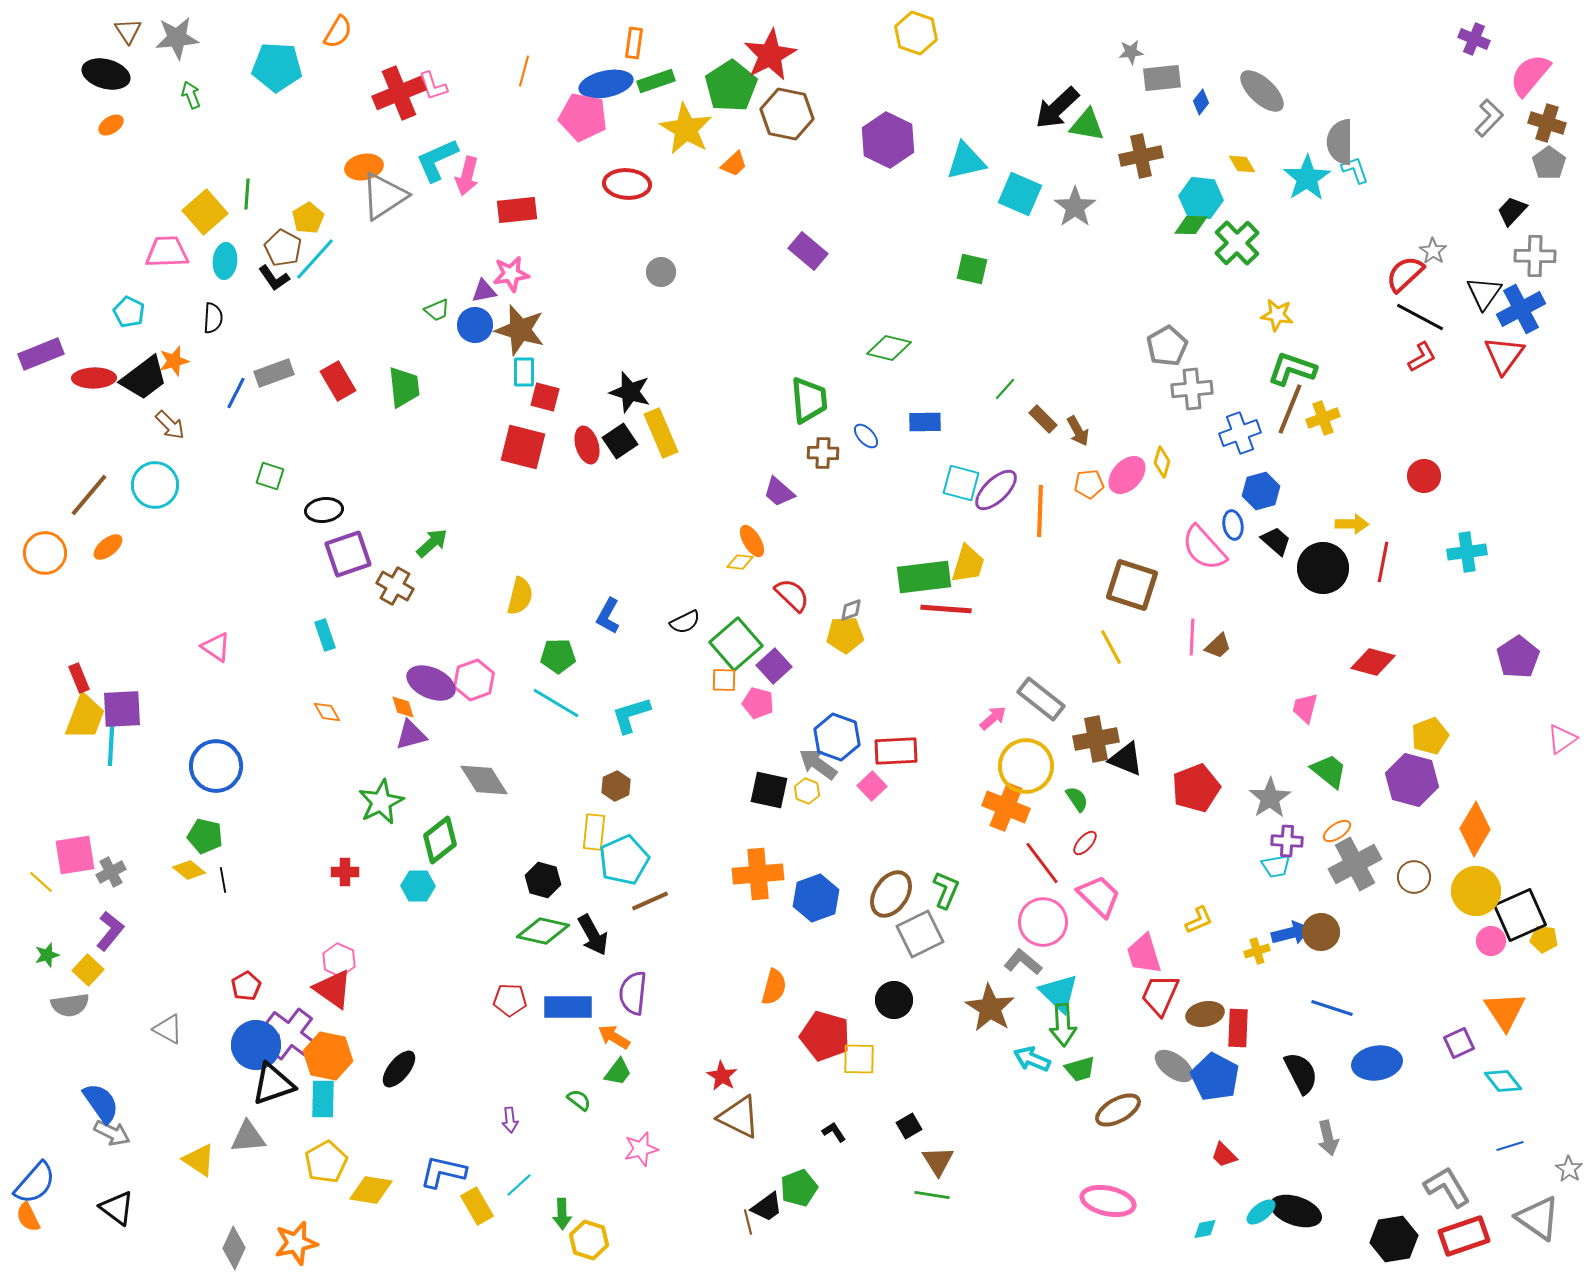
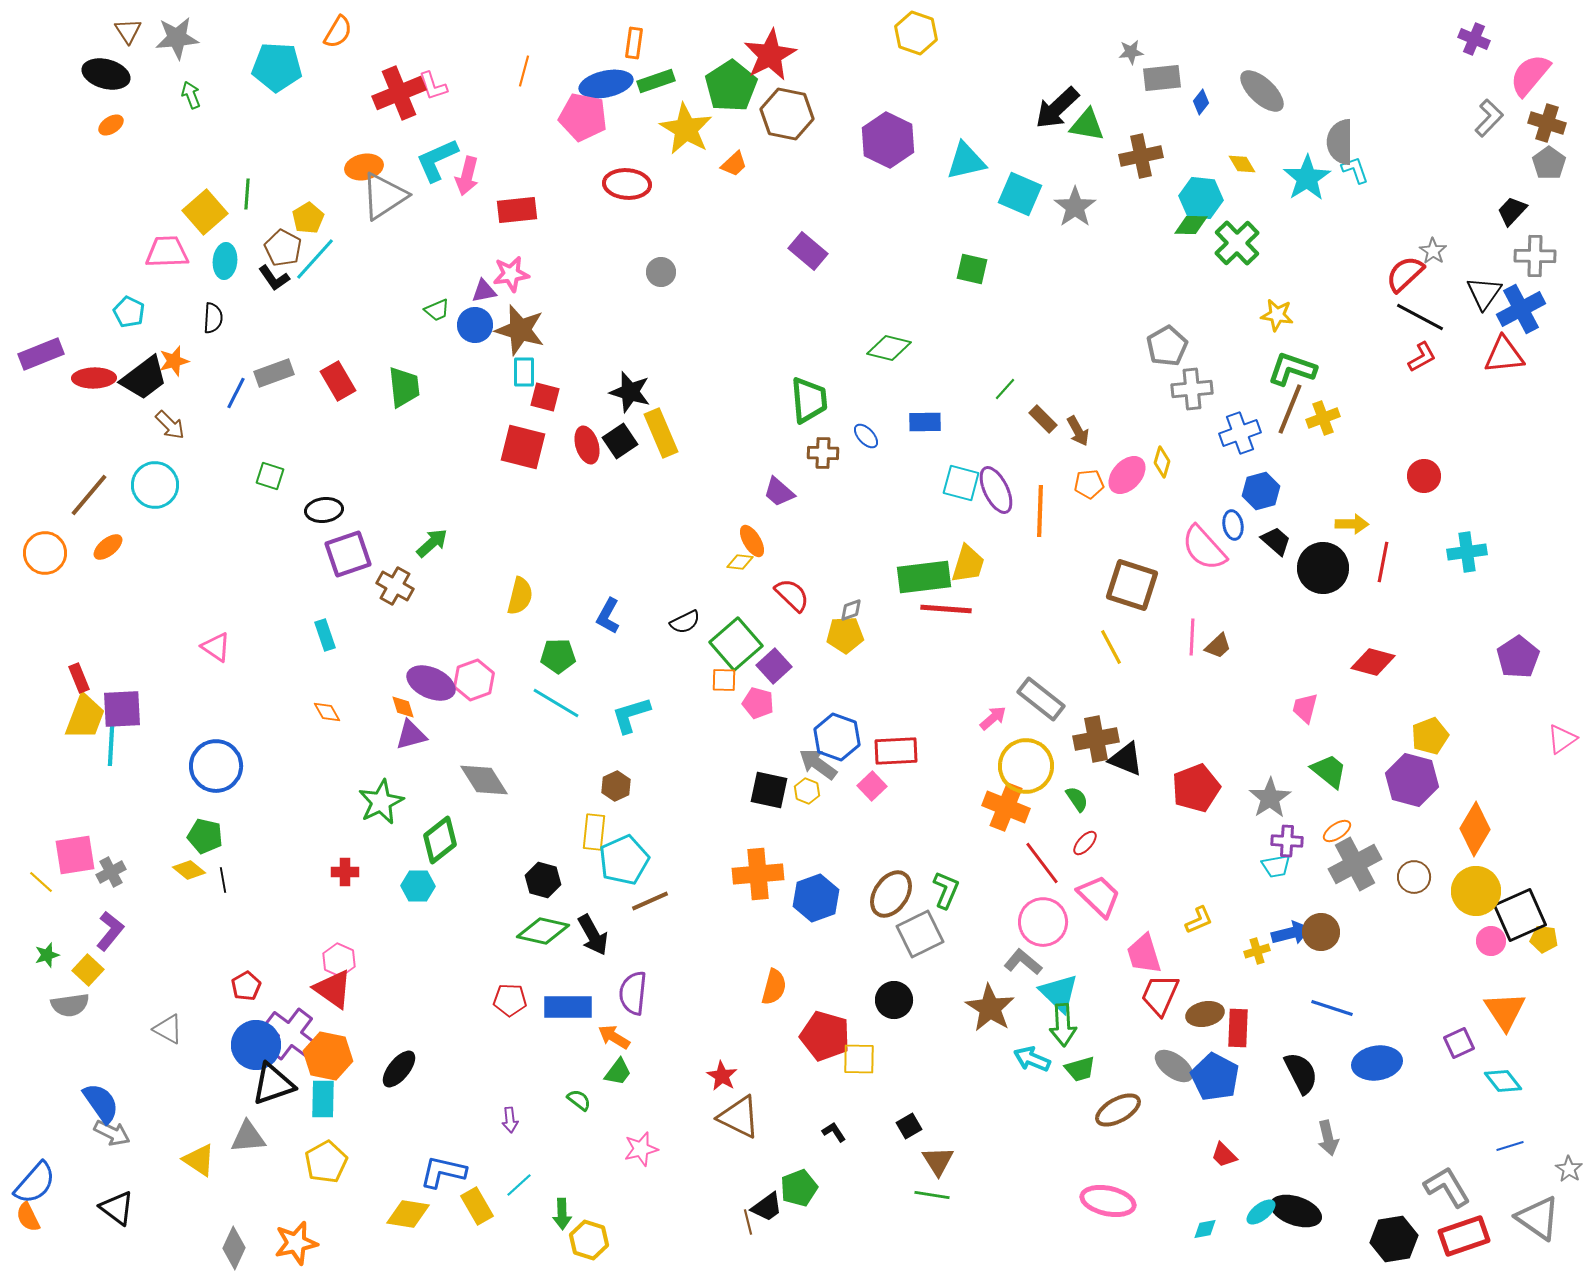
red triangle at (1504, 355): rotated 48 degrees clockwise
purple ellipse at (996, 490): rotated 72 degrees counterclockwise
yellow diamond at (371, 1190): moved 37 px right, 24 px down
